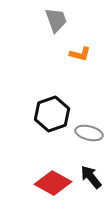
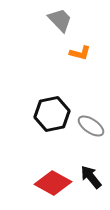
gray trapezoid: moved 4 px right; rotated 24 degrees counterclockwise
orange L-shape: moved 1 px up
black hexagon: rotated 8 degrees clockwise
gray ellipse: moved 2 px right, 7 px up; rotated 20 degrees clockwise
